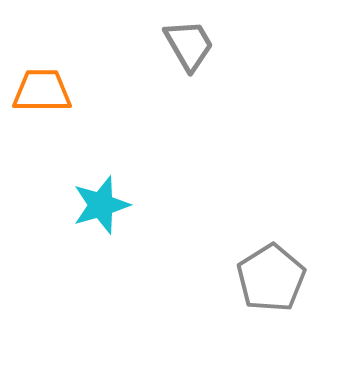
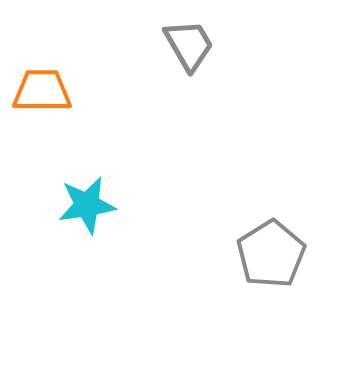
cyan star: moved 14 px left; rotated 8 degrees clockwise
gray pentagon: moved 24 px up
